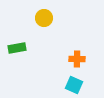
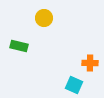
green rectangle: moved 2 px right, 2 px up; rotated 24 degrees clockwise
orange cross: moved 13 px right, 4 px down
